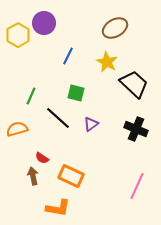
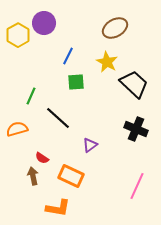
green square: moved 11 px up; rotated 18 degrees counterclockwise
purple triangle: moved 1 px left, 21 px down
